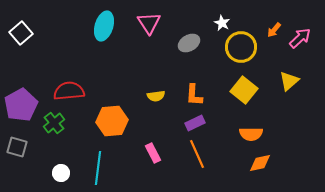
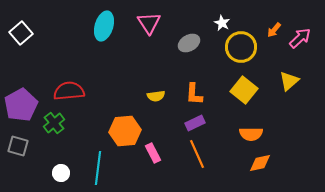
orange L-shape: moved 1 px up
orange hexagon: moved 13 px right, 10 px down
gray square: moved 1 px right, 1 px up
